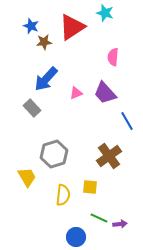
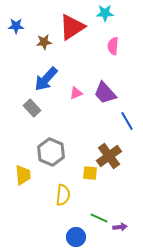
cyan star: rotated 18 degrees counterclockwise
blue star: moved 15 px left; rotated 21 degrees counterclockwise
pink semicircle: moved 11 px up
gray hexagon: moved 3 px left, 2 px up; rotated 20 degrees counterclockwise
yellow trapezoid: moved 4 px left, 2 px up; rotated 25 degrees clockwise
yellow square: moved 14 px up
purple arrow: moved 3 px down
